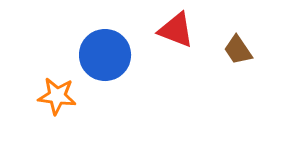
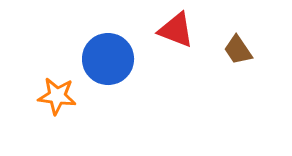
blue circle: moved 3 px right, 4 px down
